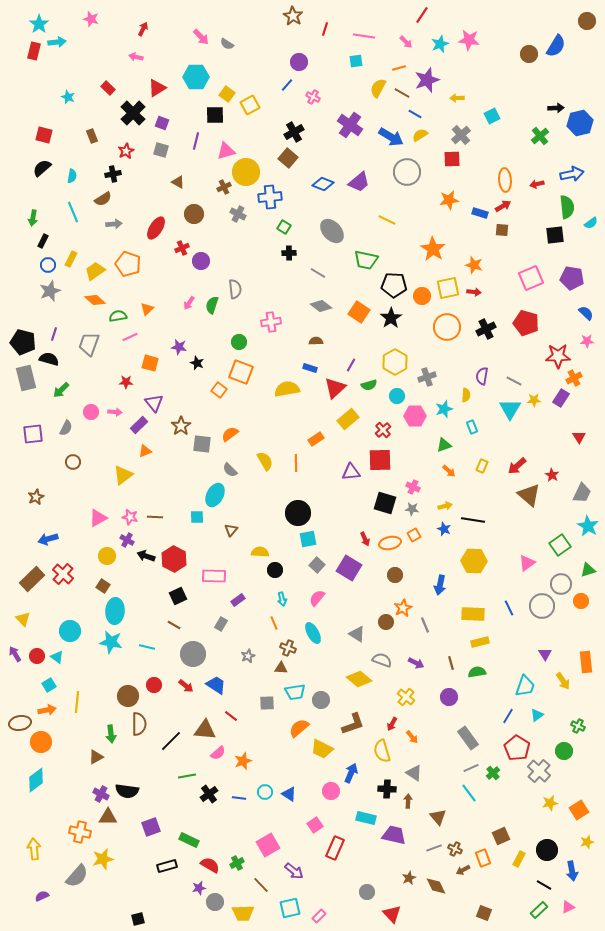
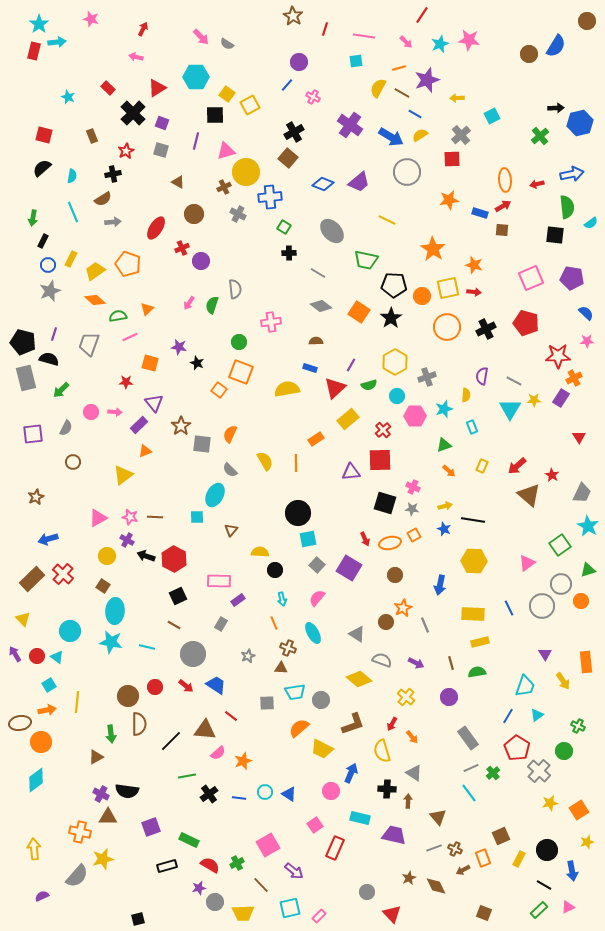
gray arrow at (114, 224): moved 1 px left, 2 px up
black square at (555, 235): rotated 12 degrees clockwise
orange semicircle at (230, 434): rotated 30 degrees counterclockwise
pink rectangle at (214, 576): moved 5 px right, 5 px down
red circle at (154, 685): moved 1 px right, 2 px down
cyan rectangle at (366, 818): moved 6 px left
